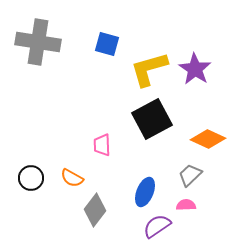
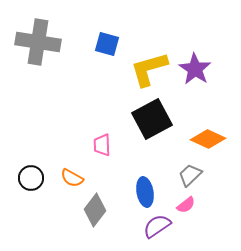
blue ellipse: rotated 32 degrees counterclockwise
pink semicircle: rotated 144 degrees clockwise
